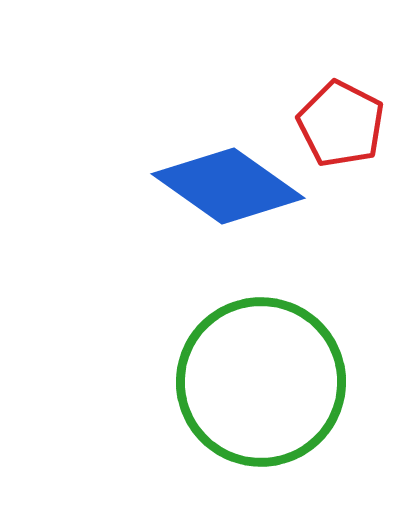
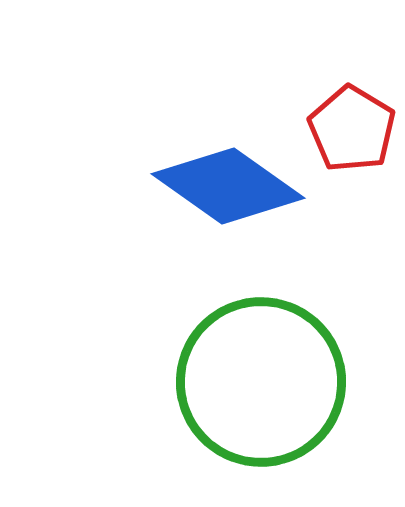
red pentagon: moved 11 px right, 5 px down; rotated 4 degrees clockwise
